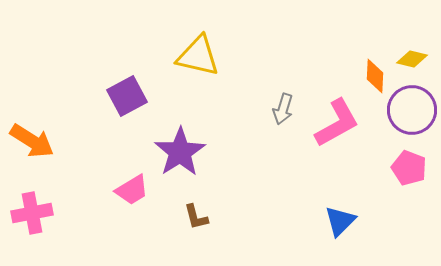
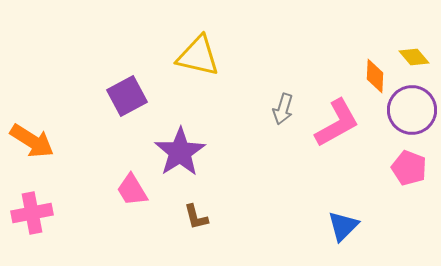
yellow diamond: moved 2 px right, 2 px up; rotated 36 degrees clockwise
pink trapezoid: rotated 90 degrees clockwise
blue triangle: moved 3 px right, 5 px down
